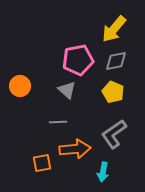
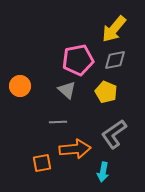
gray diamond: moved 1 px left, 1 px up
yellow pentagon: moved 7 px left
